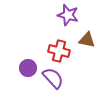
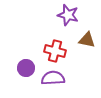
red cross: moved 4 px left
purple circle: moved 2 px left
purple semicircle: rotated 50 degrees counterclockwise
